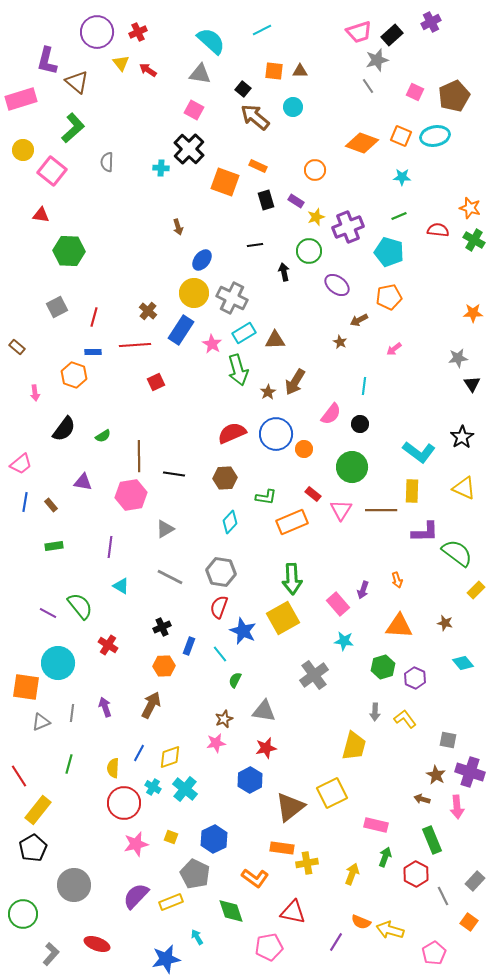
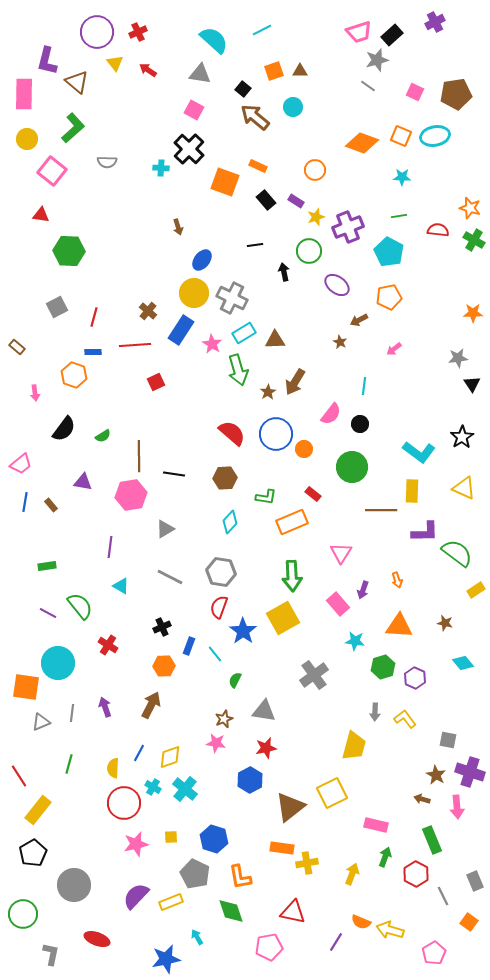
purple cross at (431, 22): moved 4 px right
cyan semicircle at (211, 41): moved 3 px right, 1 px up
yellow triangle at (121, 63): moved 6 px left
orange square at (274, 71): rotated 24 degrees counterclockwise
gray line at (368, 86): rotated 21 degrees counterclockwise
brown pentagon at (454, 96): moved 2 px right, 2 px up; rotated 16 degrees clockwise
pink rectangle at (21, 99): moved 3 px right, 5 px up; rotated 72 degrees counterclockwise
yellow circle at (23, 150): moved 4 px right, 11 px up
gray semicircle at (107, 162): rotated 90 degrees counterclockwise
black rectangle at (266, 200): rotated 24 degrees counterclockwise
green line at (399, 216): rotated 14 degrees clockwise
cyan pentagon at (389, 252): rotated 12 degrees clockwise
red semicircle at (232, 433): rotated 64 degrees clockwise
pink triangle at (341, 510): moved 43 px down
green rectangle at (54, 546): moved 7 px left, 20 px down
green arrow at (292, 579): moved 3 px up
yellow rectangle at (476, 590): rotated 12 degrees clockwise
blue star at (243, 631): rotated 12 degrees clockwise
cyan star at (344, 641): moved 11 px right
cyan line at (220, 654): moved 5 px left
pink star at (216, 743): rotated 18 degrees clockwise
yellow square at (171, 837): rotated 24 degrees counterclockwise
blue hexagon at (214, 839): rotated 16 degrees counterclockwise
black pentagon at (33, 848): moved 5 px down
orange L-shape at (255, 878): moved 15 px left, 1 px up; rotated 44 degrees clockwise
gray rectangle at (475, 881): rotated 66 degrees counterclockwise
red ellipse at (97, 944): moved 5 px up
gray L-shape at (51, 954): rotated 30 degrees counterclockwise
